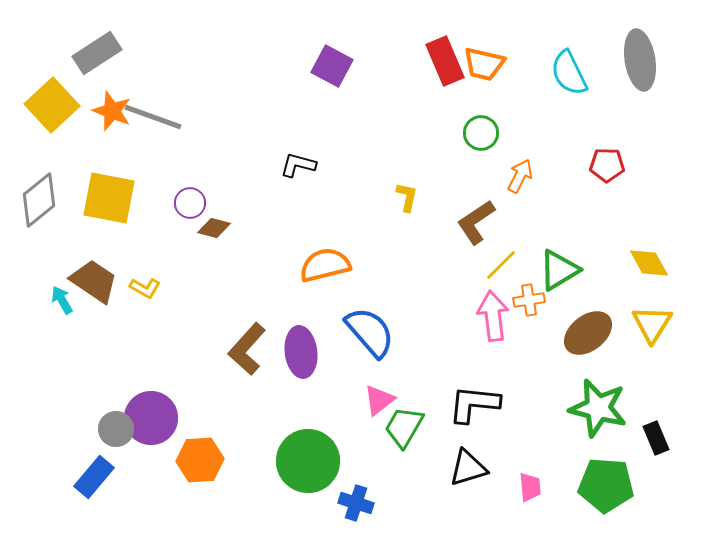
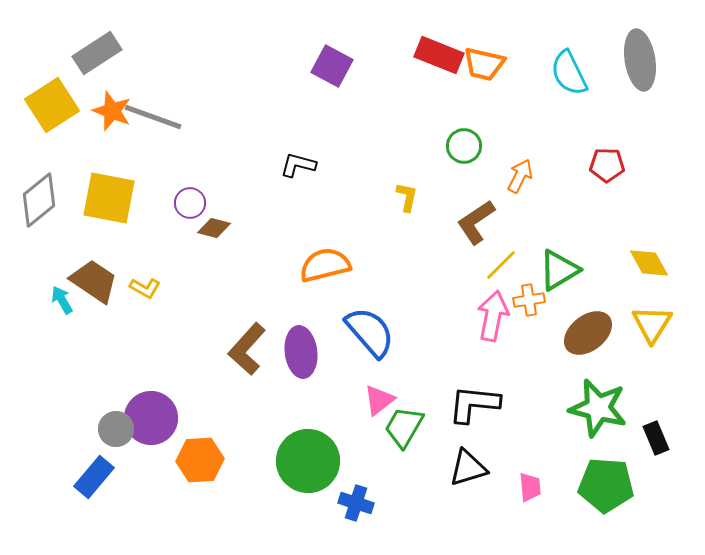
red rectangle at (445, 61): moved 6 px left, 6 px up; rotated 45 degrees counterclockwise
yellow square at (52, 105): rotated 10 degrees clockwise
green circle at (481, 133): moved 17 px left, 13 px down
pink arrow at (493, 316): rotated 18 degrees clockwise
